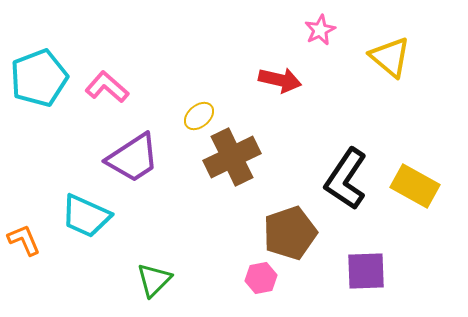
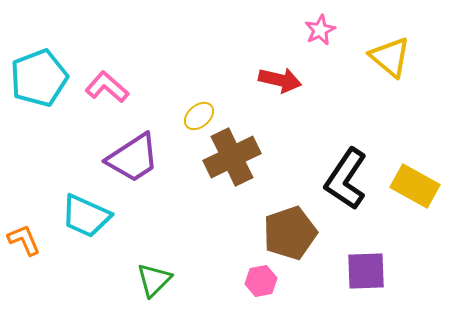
pink hexagon: moved 3 px down
